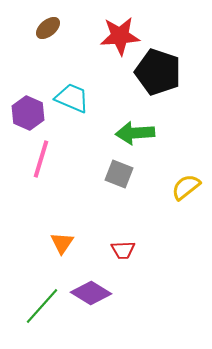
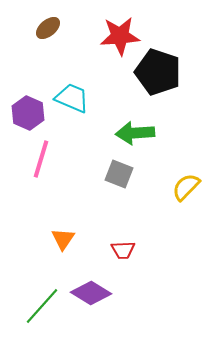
yellow semicircle: rotated 8 degrees counterclockwise
orange triangle: moved 1 px right, 4 px up
